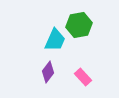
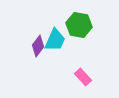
green hexagon: rotated 20 degrees clockwise
purple diamond: moved 10 px left, 26 px up
